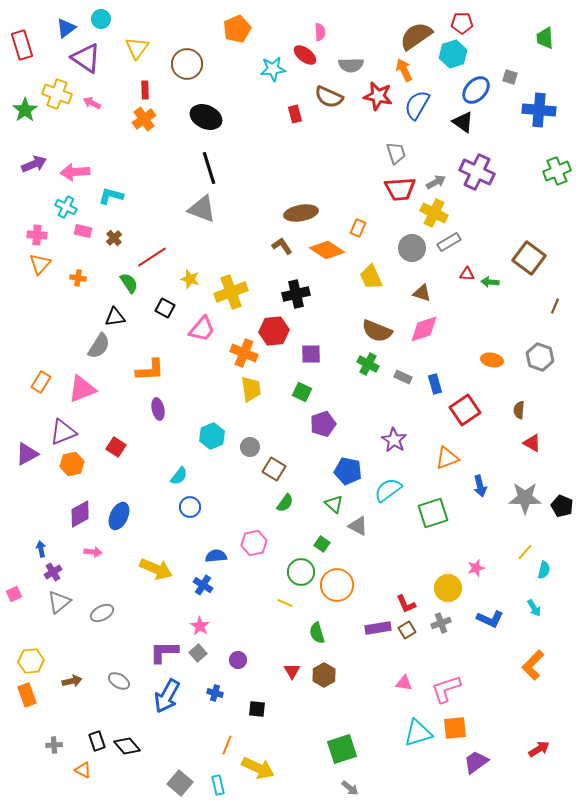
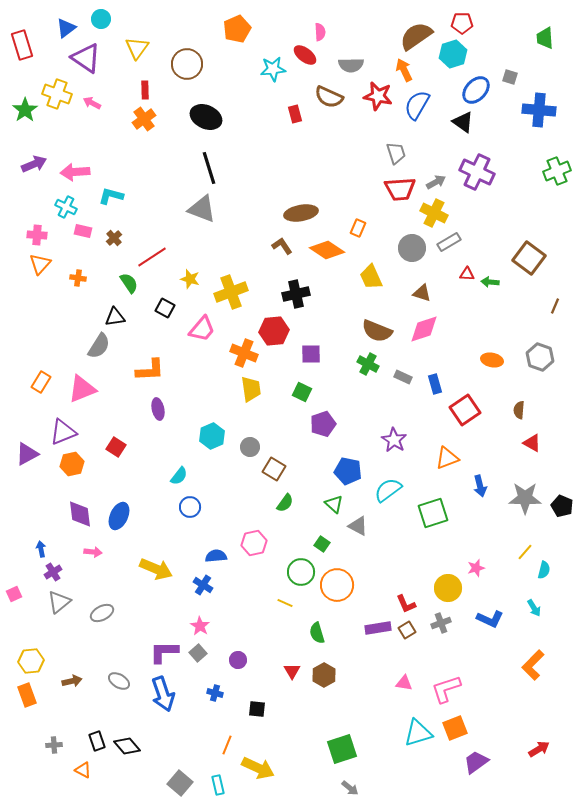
purple diamond at (80, 514): rotated 68 degrees counterclockwise
blue arrow at (167, 696): moved 4 px left, 2 px up; rotated 48 degrees counterclockwise
orange square at (455, 728): rotated 15 degrees counterclockwise
